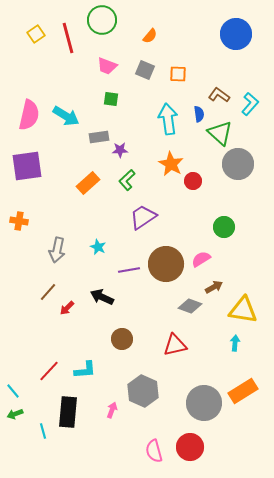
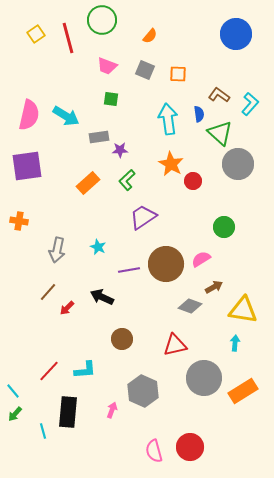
gray circle at (204, 403): moved 25 px up
green arrow at (15, 414): rotated 28 degrees counterclockwise
